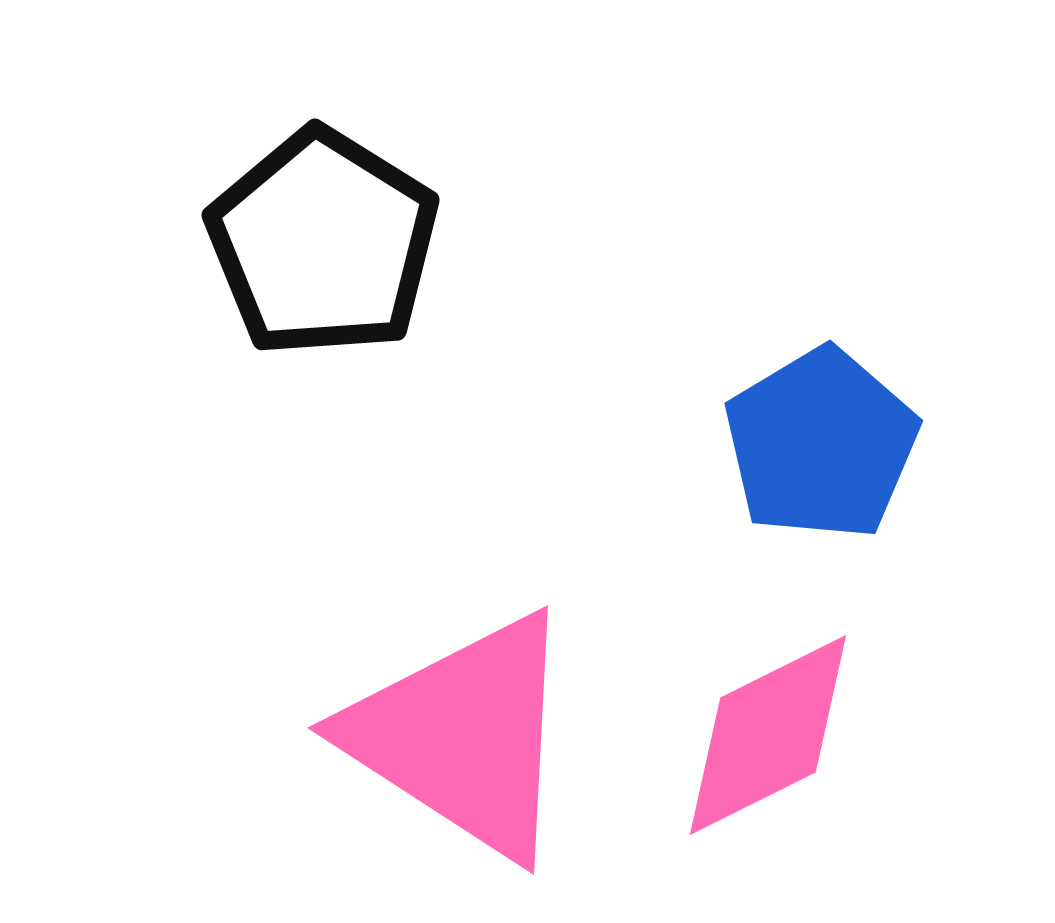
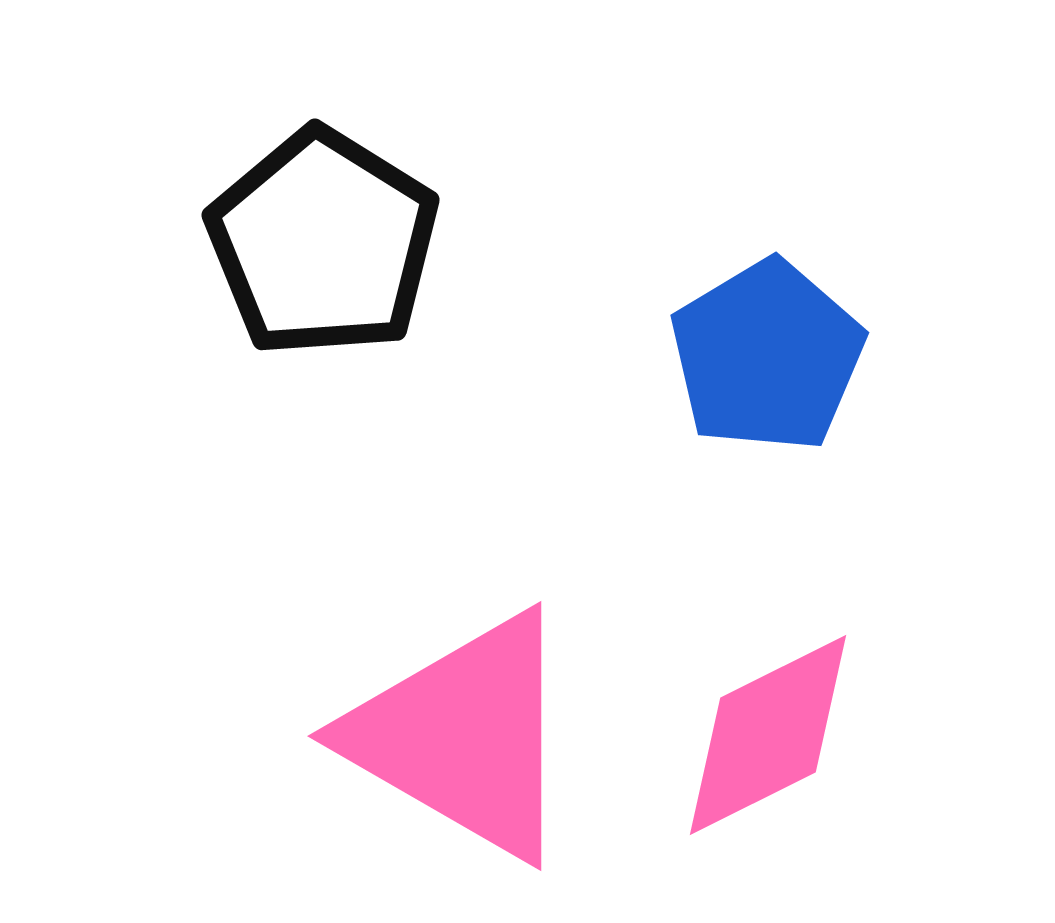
blue pentagon: moved 54 px left, 88 px up
pink triangle: rotated 3 degrees counterclockwise
